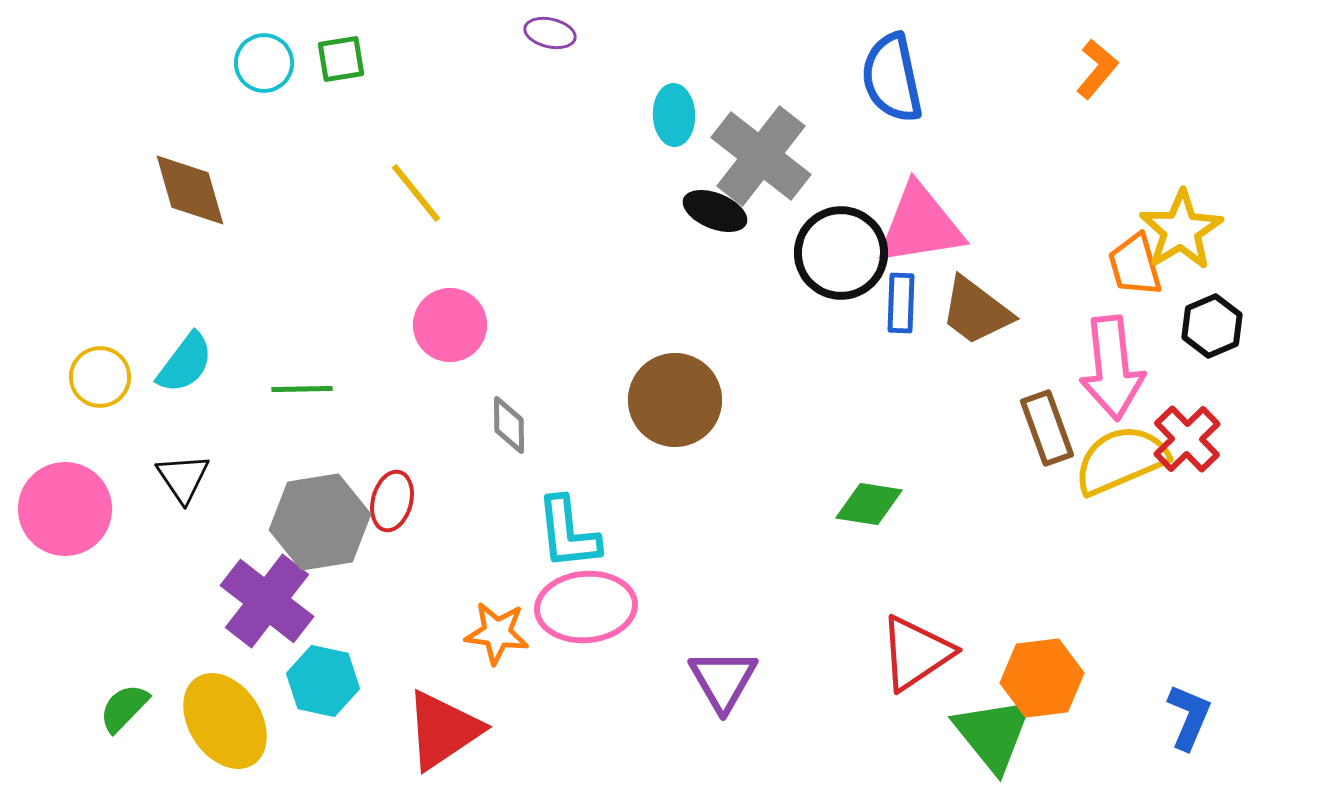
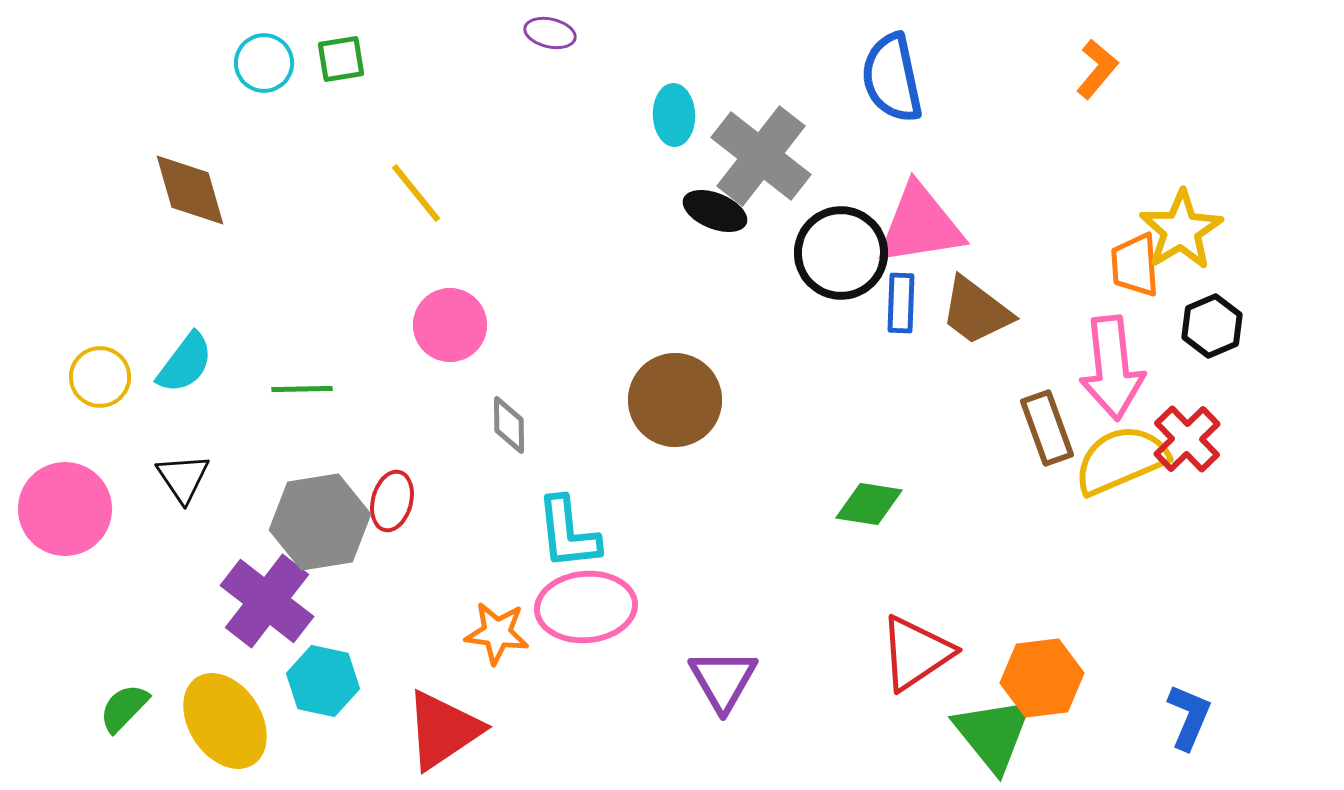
orange trapezoid at (1135, 265): rotated 12 degrees clockwise
